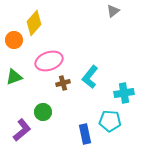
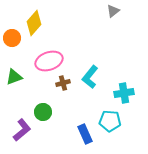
orange circle: moved 2 px left, 2 px up
blue rectangle: rotated 12 degrees counterclockwise
